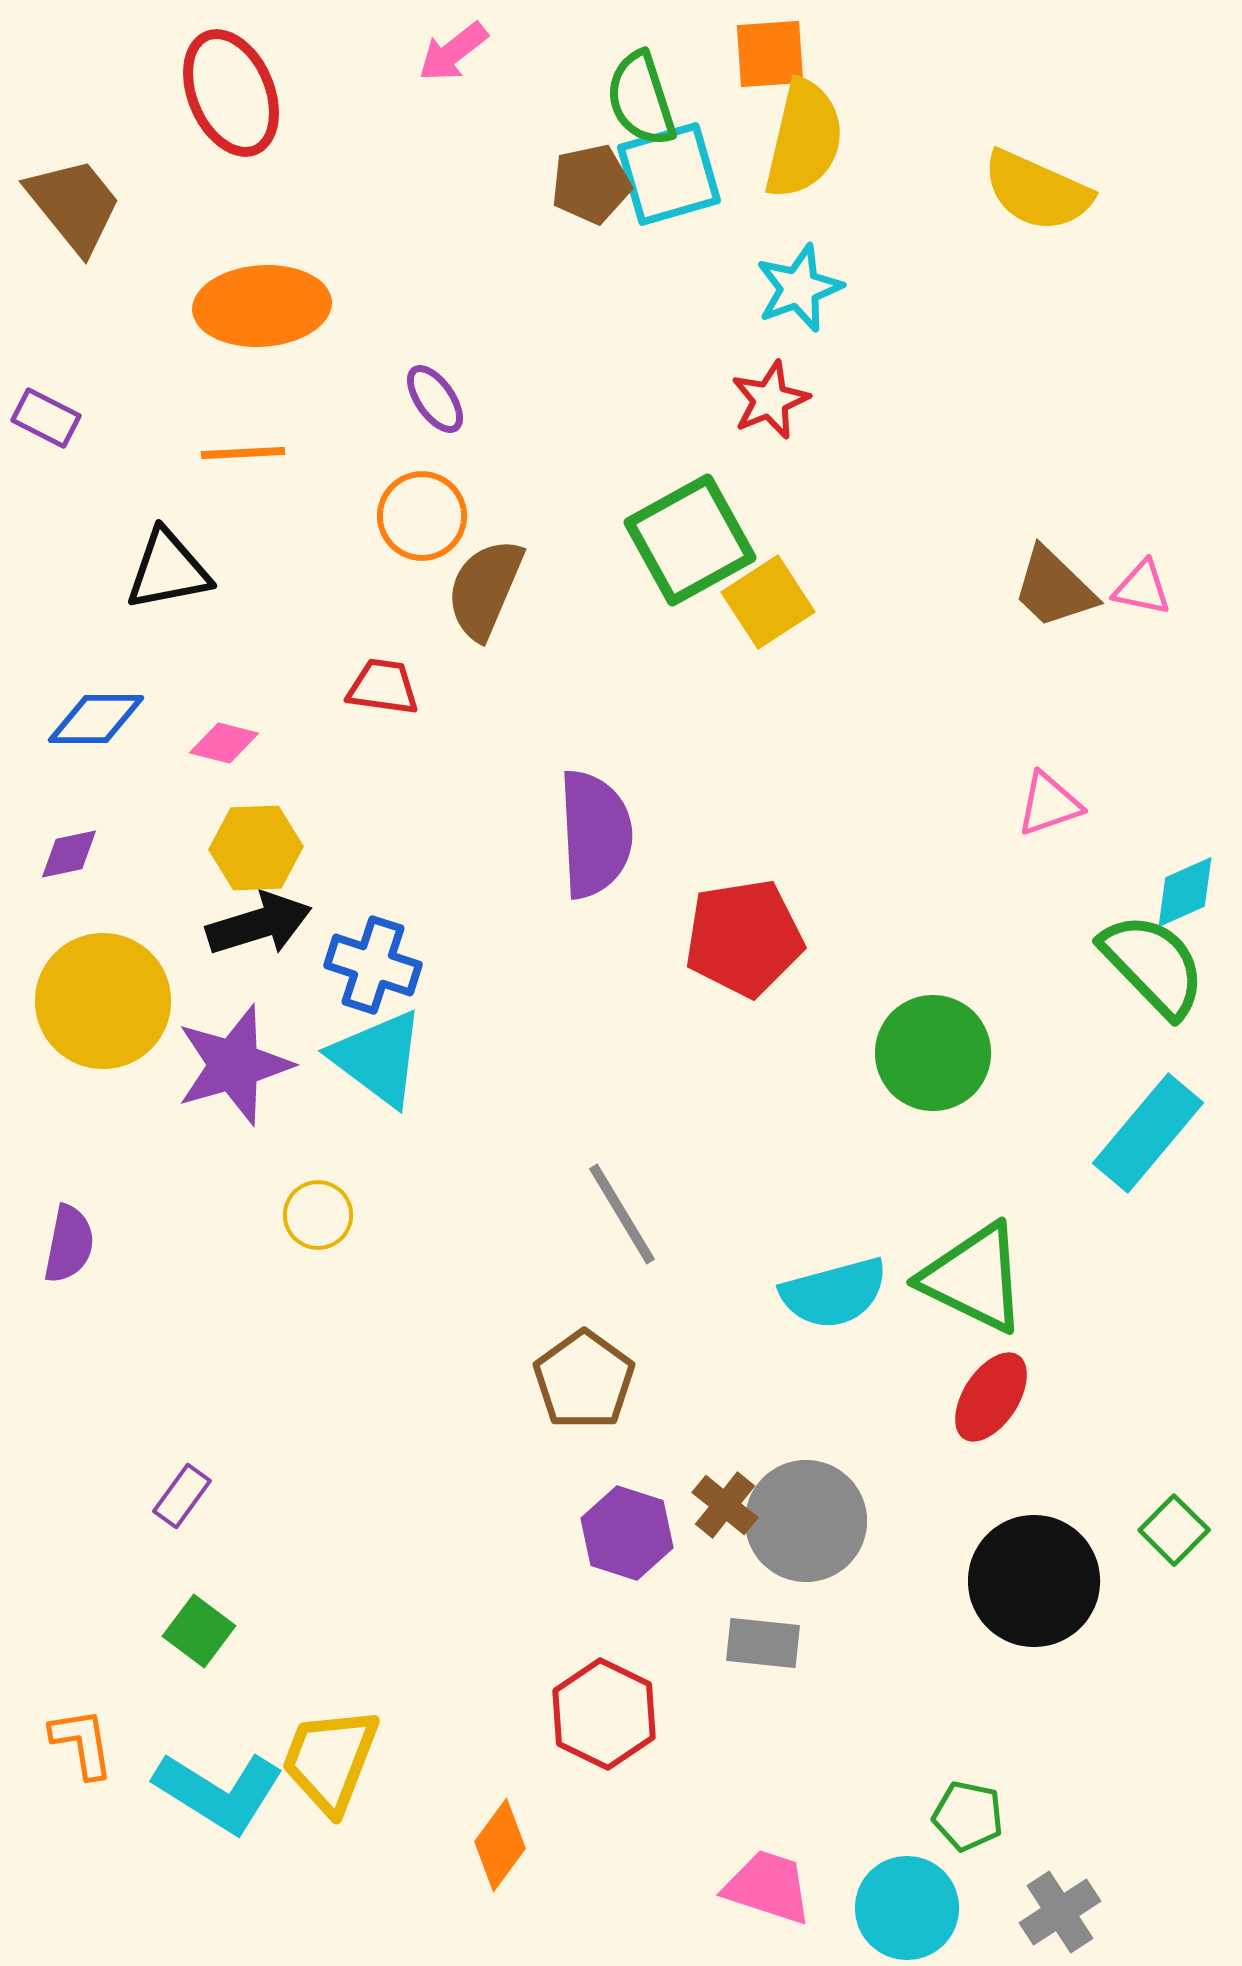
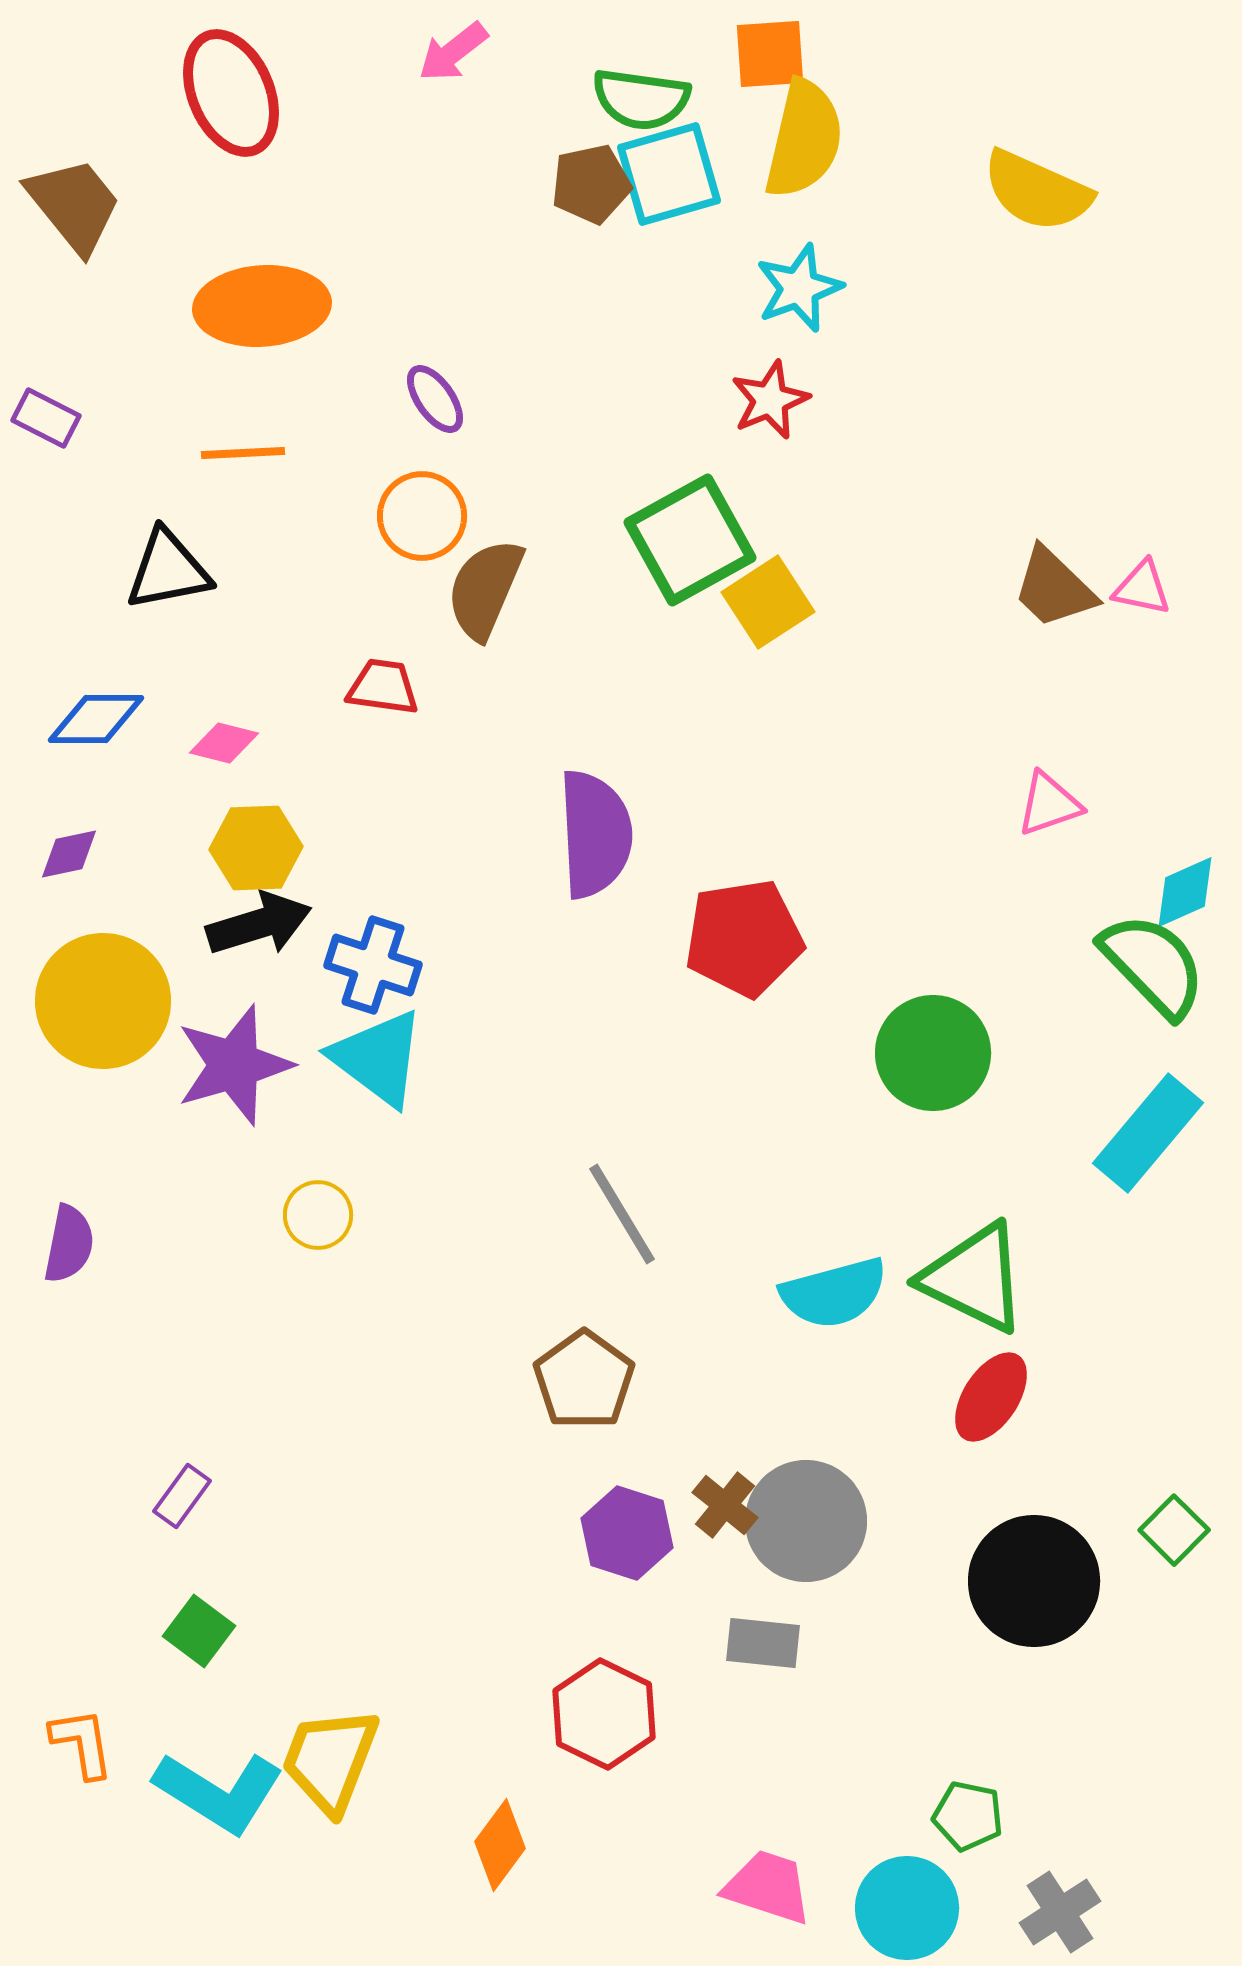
green semicircle at (641, 99): rotated 64 degrees counterclockwise
